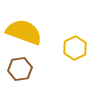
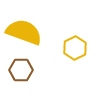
brown hexagon: moved 1 px right, 1 px down; rotated 10 degrees clockwise
